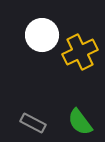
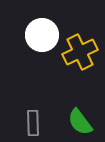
gray rectangle: rotated 60 degrees clockwise
